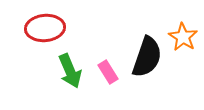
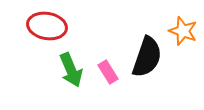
red ellipse: moved 2 px right, 2 px up; rotated 15 degrees clockwise
orange star: moved 6 px up; rotated 12 degrees counterclockwise
green arrow: moved 1 px right, 1 px up
